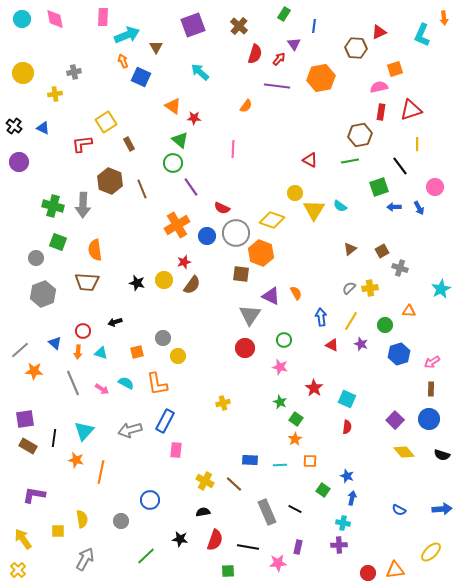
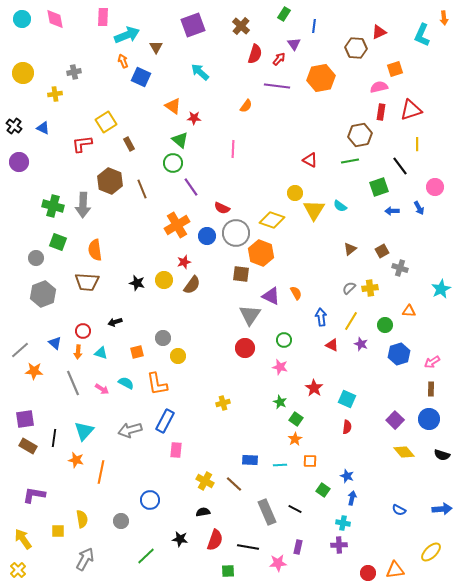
brown cross at (239, 26): moved 2 px right
blue arrow at (394, 207): moved 2 px left, 4 px down
